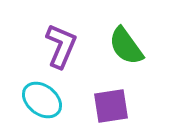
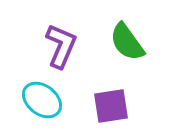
green semicircle: moved 1 px right, 4 px up
